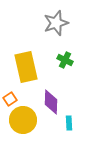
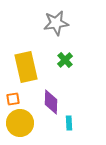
gray star: rotated 10 degrees clockwise
green cross: rotated 21 degrees clockwise
orange square: moved 3 px right; rotated 24 degrees clockwise
yellow circle: moved 3 px left, 3 px down
